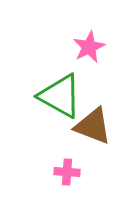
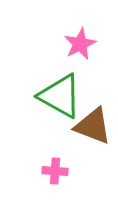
pink star: moved 9 px left, 3 px up
pink cross: moved 12 px left, 1 px up
